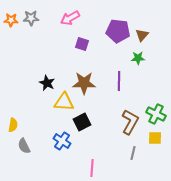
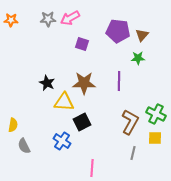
gray star: moved 17 px right, 1 px down
